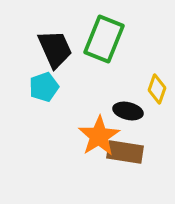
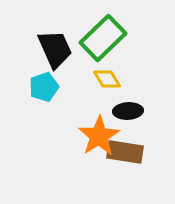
green rectangle: moved 1 px left, 1 px up; rotated 24 degrees clockwise
yellow diamond: moved 50 px left, 10 px up; rotated 52 degrees counterclockwise
black ellipse: rotated 16 degrees counterclockwise
